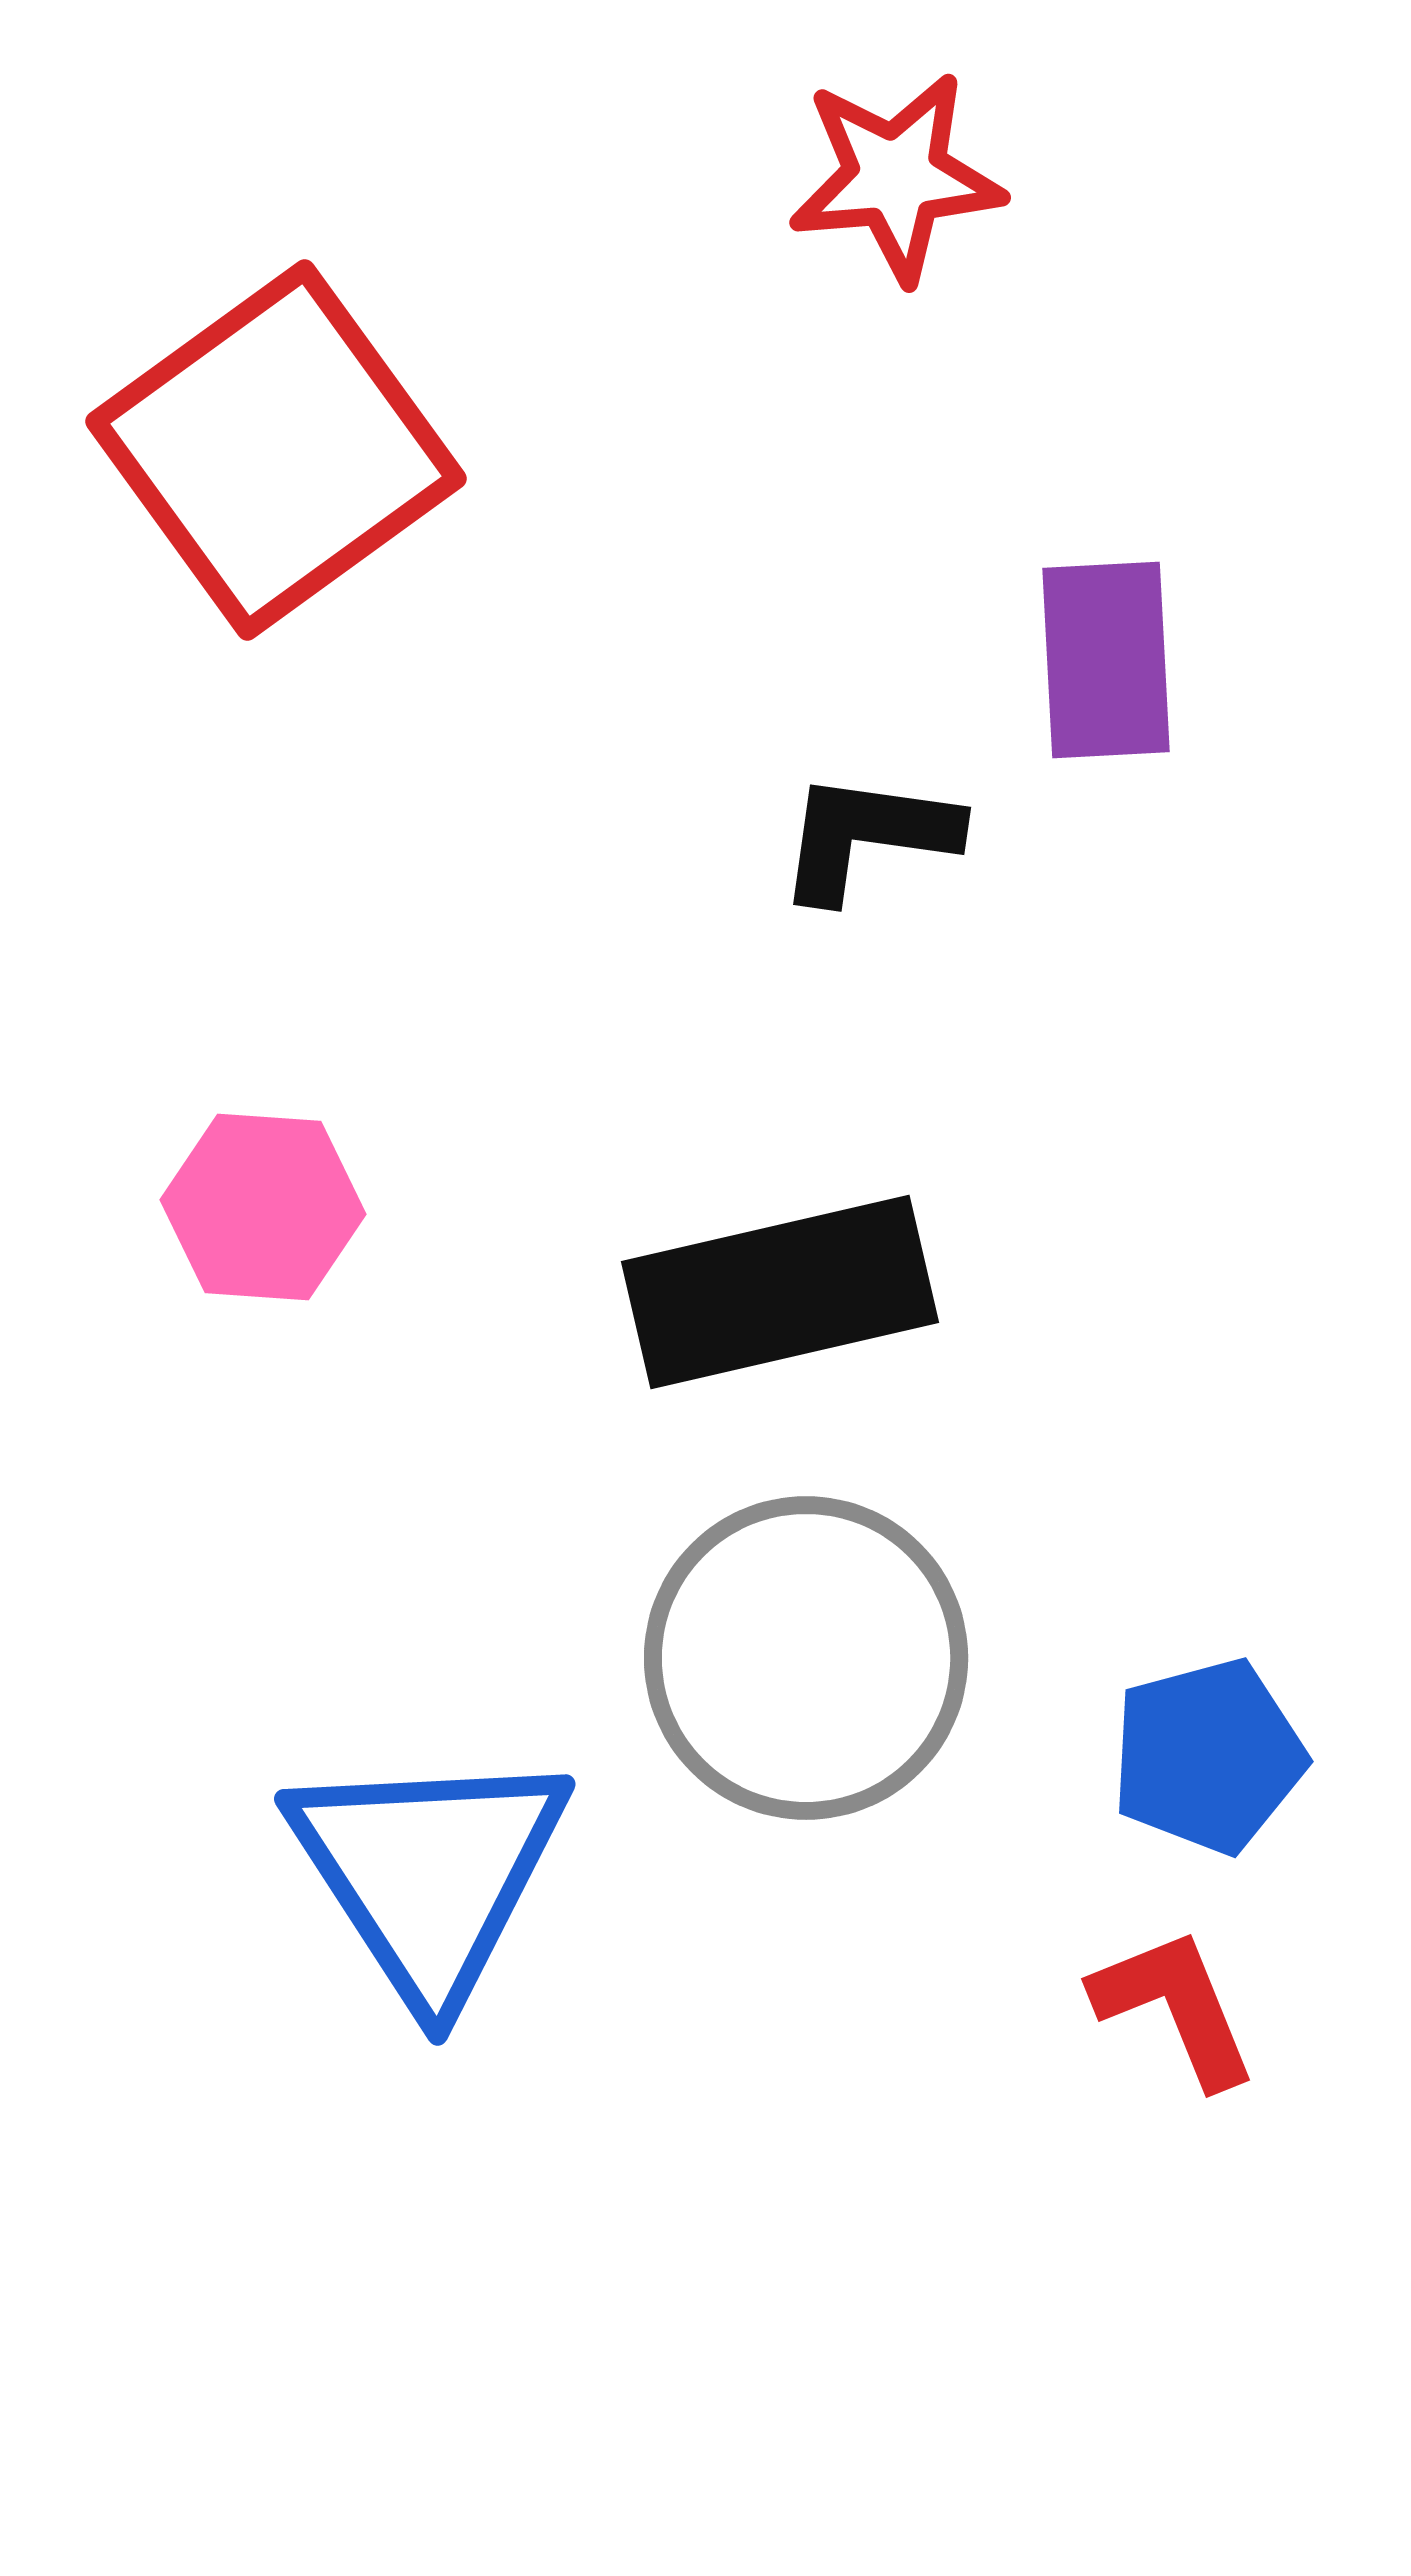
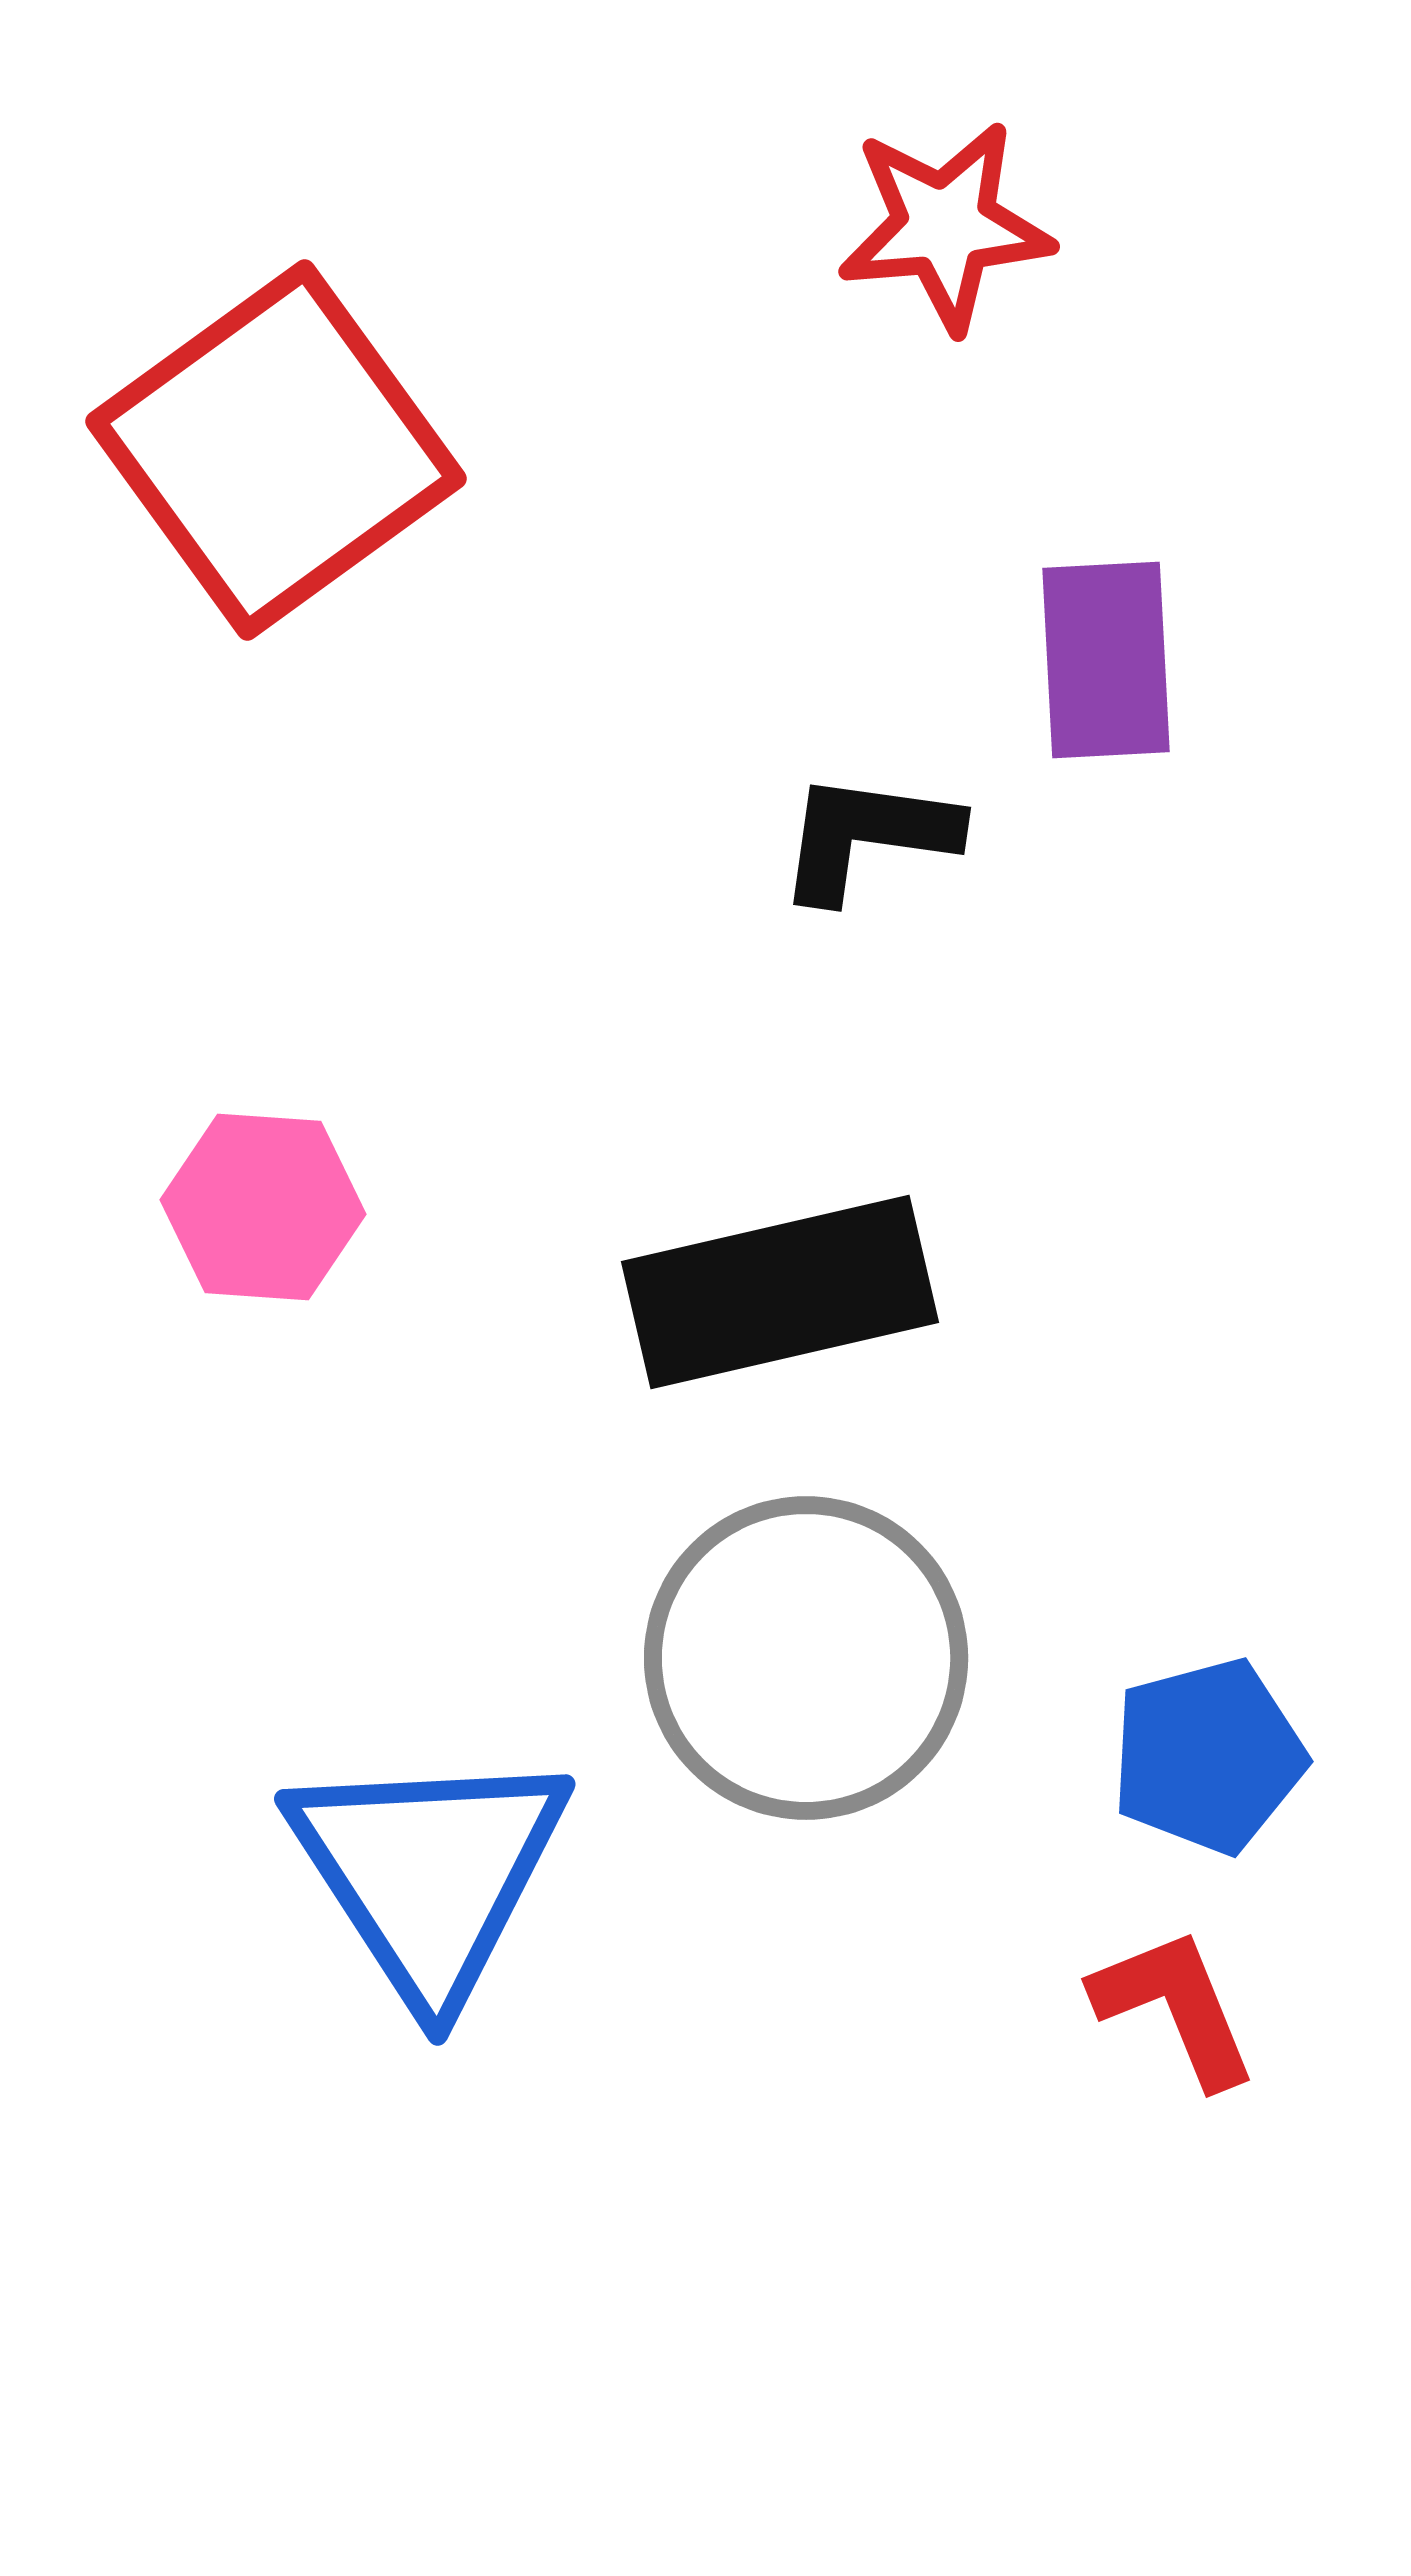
red star: moved 49 px right, 49 px down
